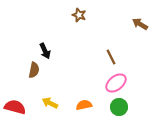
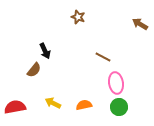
brown star: moved 1 px left, 2 px down
brown line: moved 8 px left; rotated 35 degrees counterclockwise
brown semicircle: rotated 28 degrees clockwise
pink ellipse: rotated 60 degrees counterclockwise
yellow arrow: moved 3 px right
red semicircle: rotated 25 degrees counterclockwise
